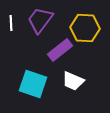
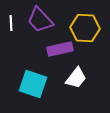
purple trapezoid: rotated 80 degrees counterclockwise
purple rectangle: moved 1 px up; rotated 25 degrees clockwise
white trapezoid: moved 3 px right, 3 px up; rotated 75 degrees counterclockwise
